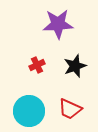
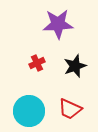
red cross: moved 2 px up
